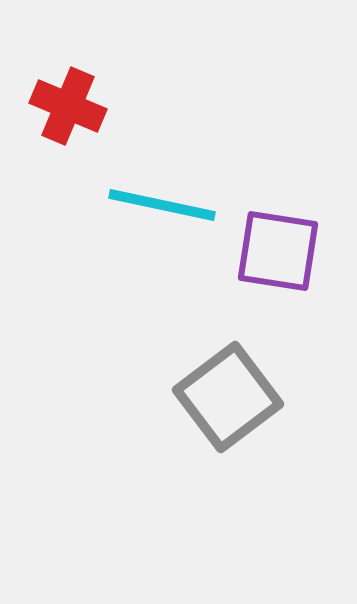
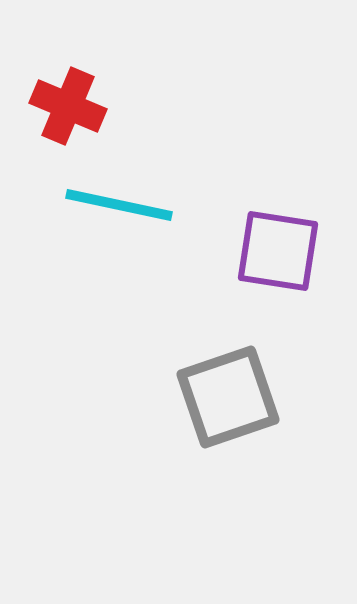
cyan line: moved 43 px left
gray square: rotated 18 degrees clockwise
